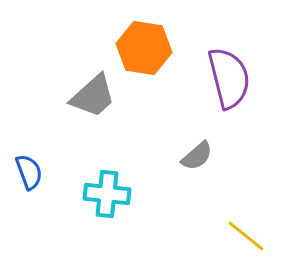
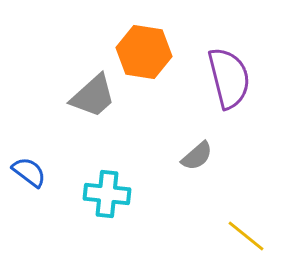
orange hexagon: moved 4 px down
blue semicircle: rotated 33 degrees counterclockwise
